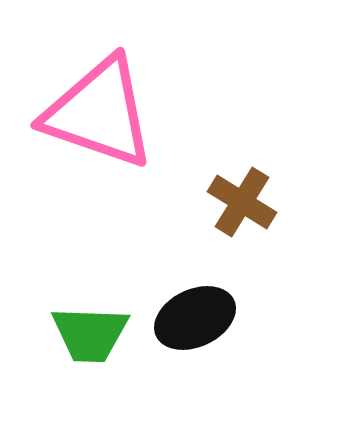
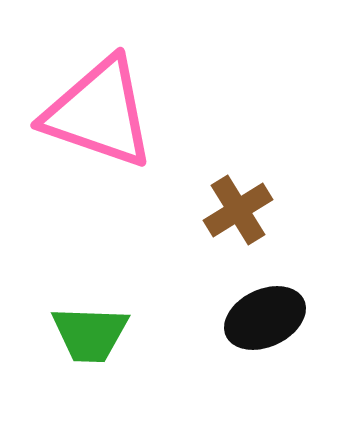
brown cross: moved 4 px left, 8 px down; rotated 26 degrees clockwise
black ellipse: moved 70 px right
